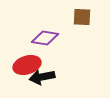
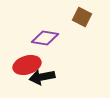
brown square: rotated 24 degrees clockwise
